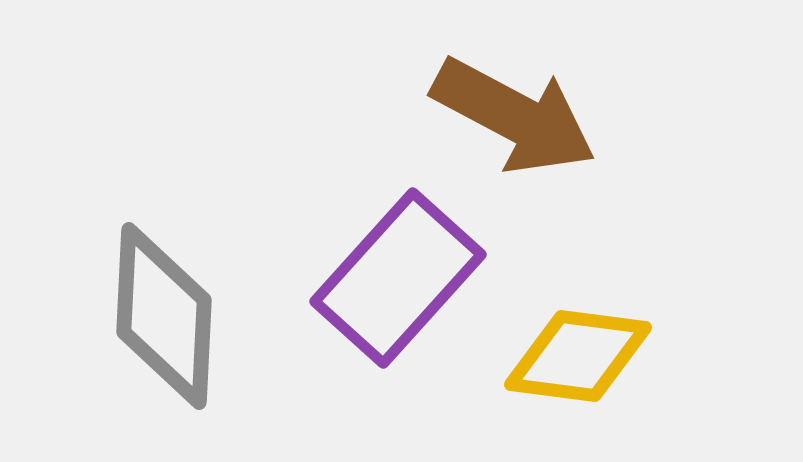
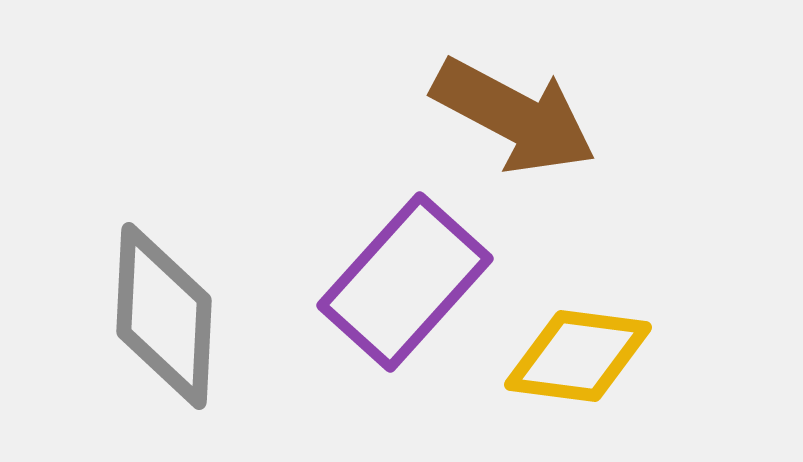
purple rectangle: moved 7 px right, 4 px down
